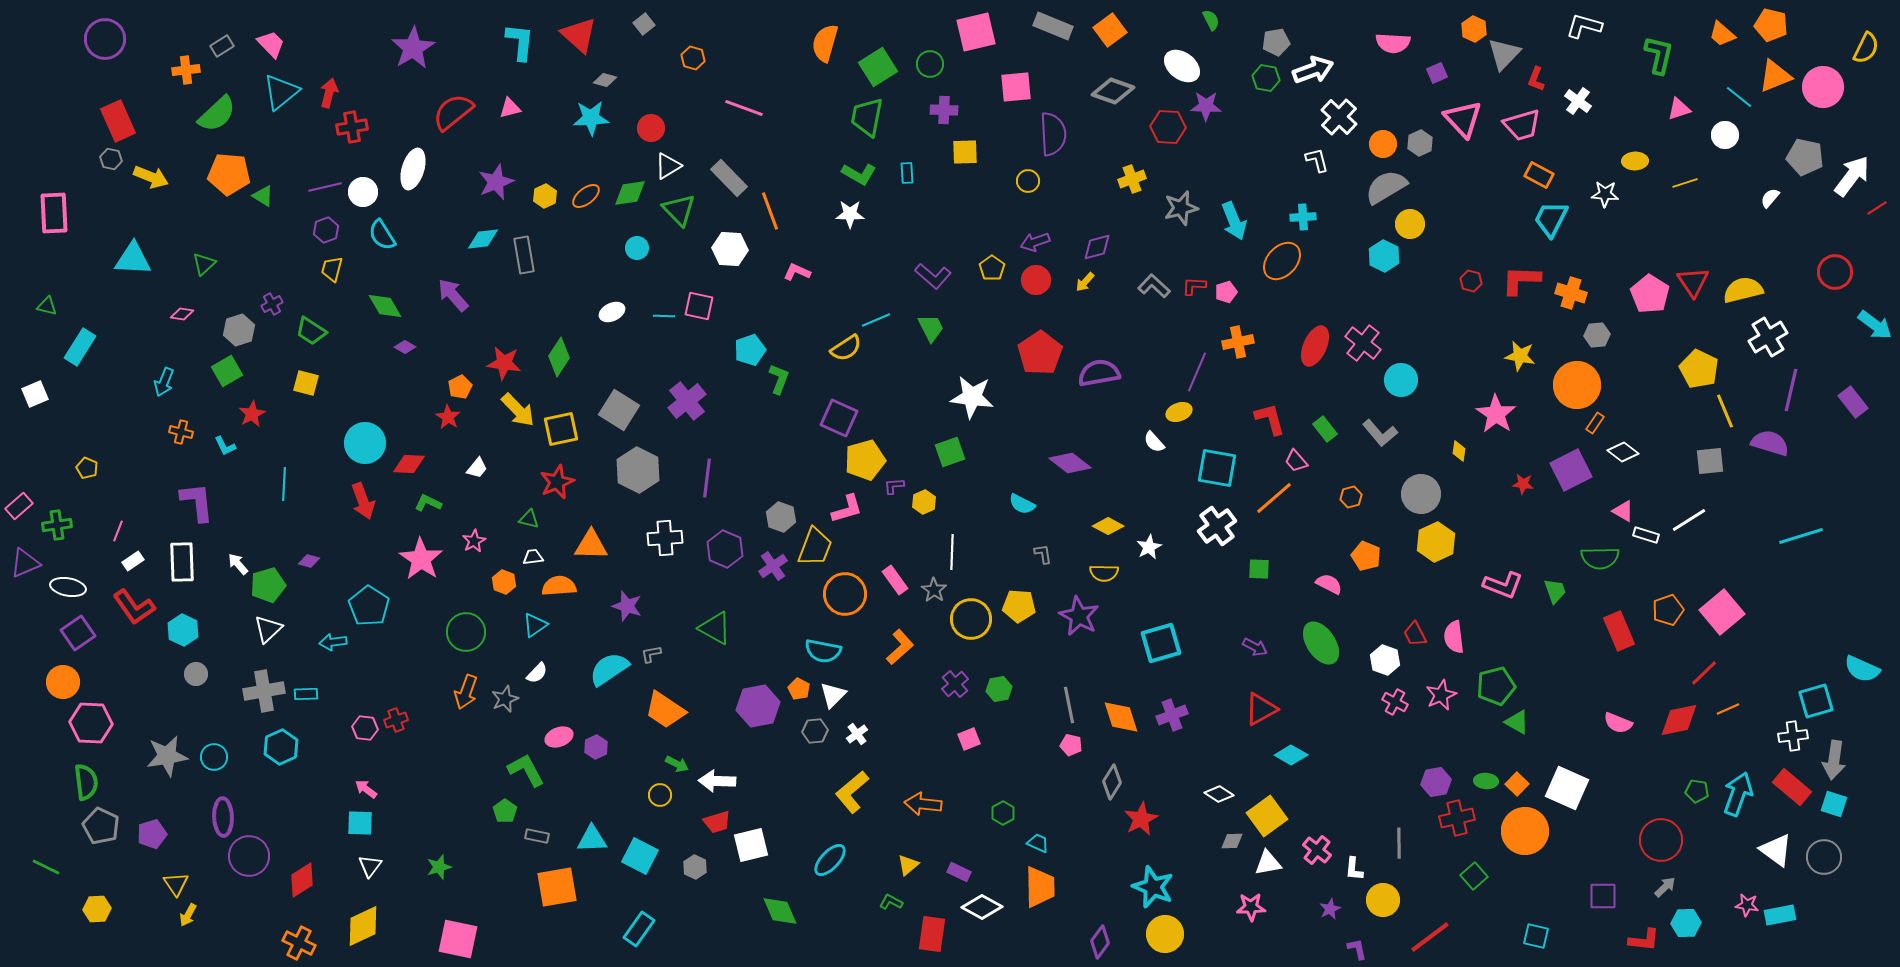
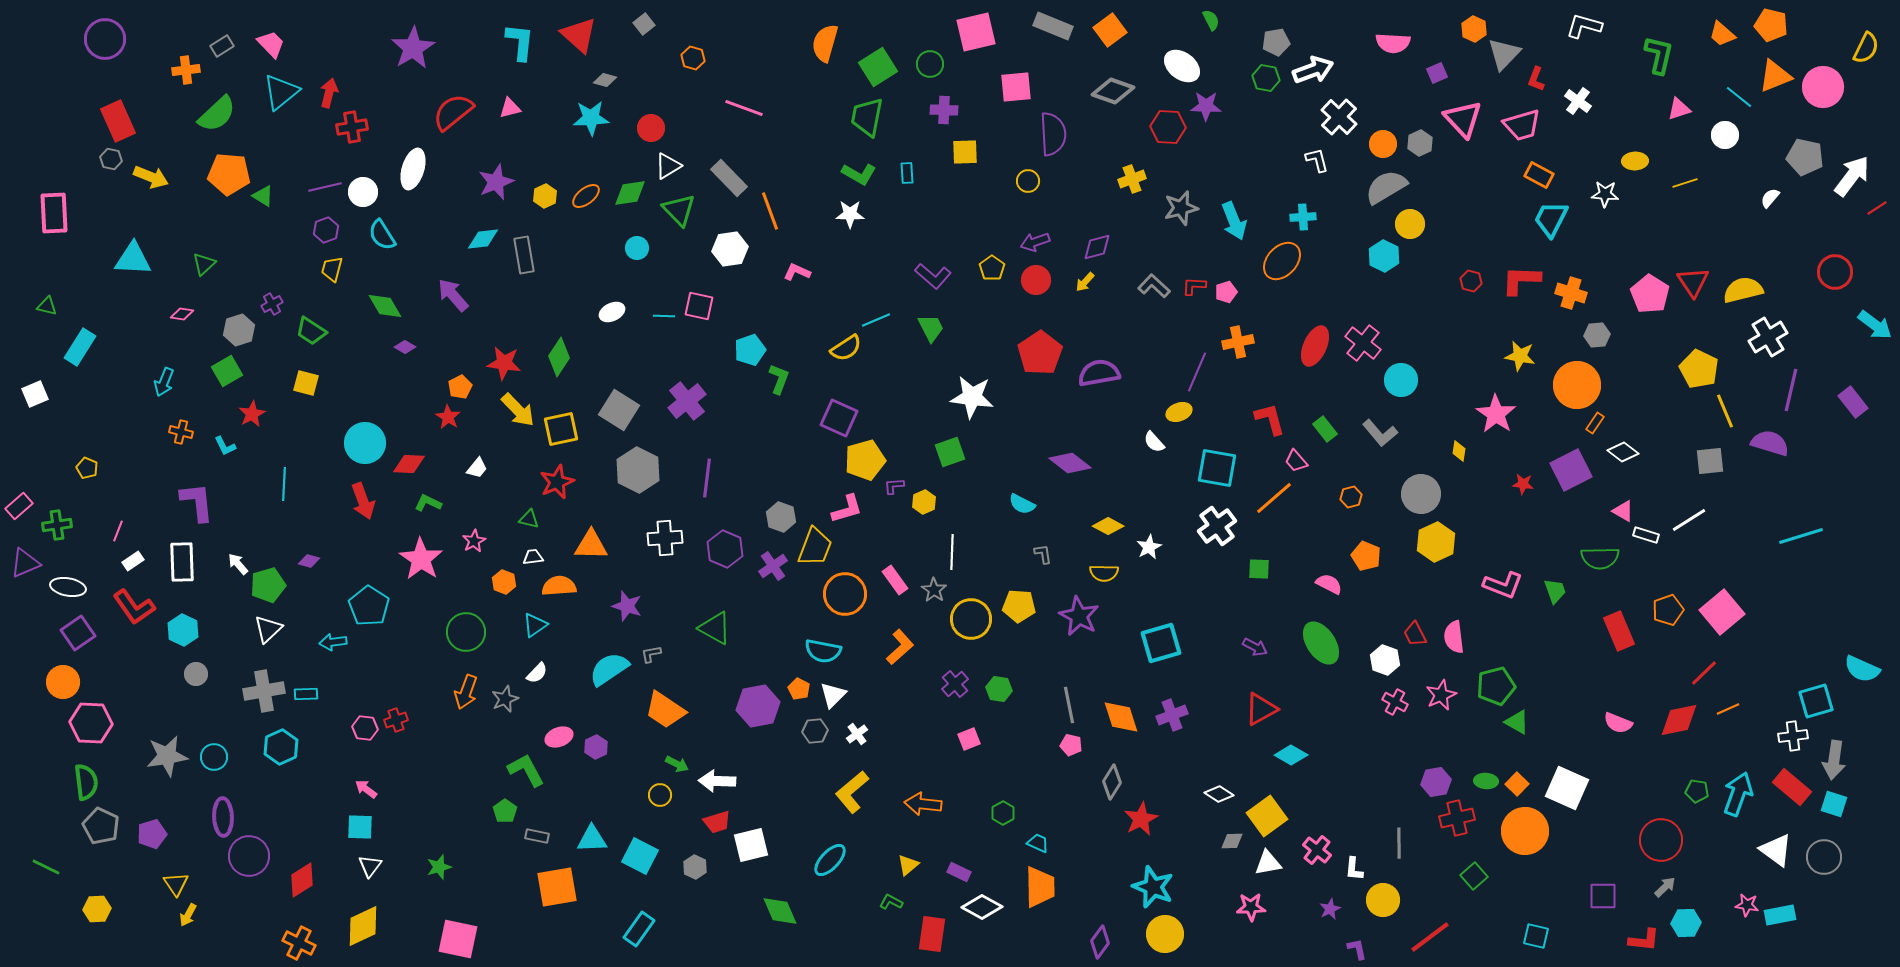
white hexagon at (730, 249): rotated 12 degrees counterclockwise
green hexagon at (999, 689): rotated 20 degrees clockwise
cyan square at (360, 823): moved 4 px down
